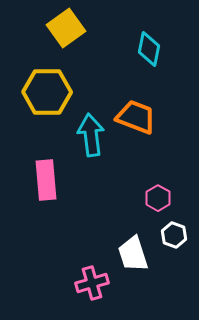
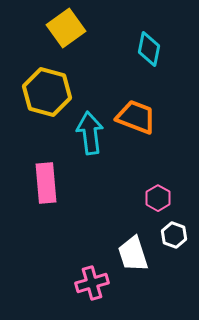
yellow hexagon: rotated 15 degrees clockwise
cyan arrow: moved 1 px left, 2 px up
pink rectangle: moved 3 px down
